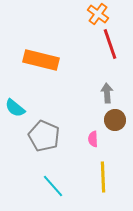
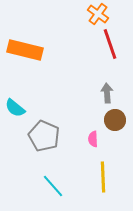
orange rectangle: moved 16 px left, 10 px up
